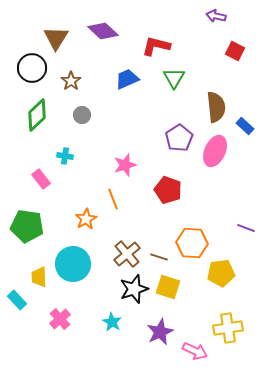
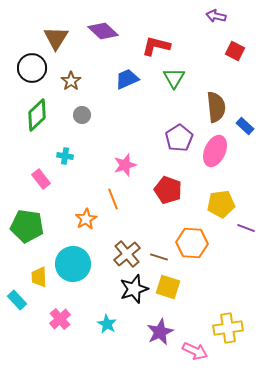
yellow pentagon: moved 69 px up
cyan star: moved 5 px left, 2 px down
